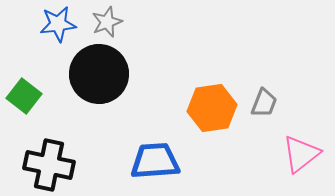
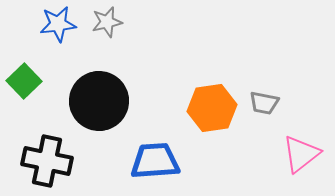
gray star: rotated 8 degrees clockwise
black circle: moved 27 px down
green square: moved 15 px up; rotated 8 degrees clockwise
gray trapezoid: rotated 80 degrees clockwise
black cross: moved 2 px left, 4 px up
